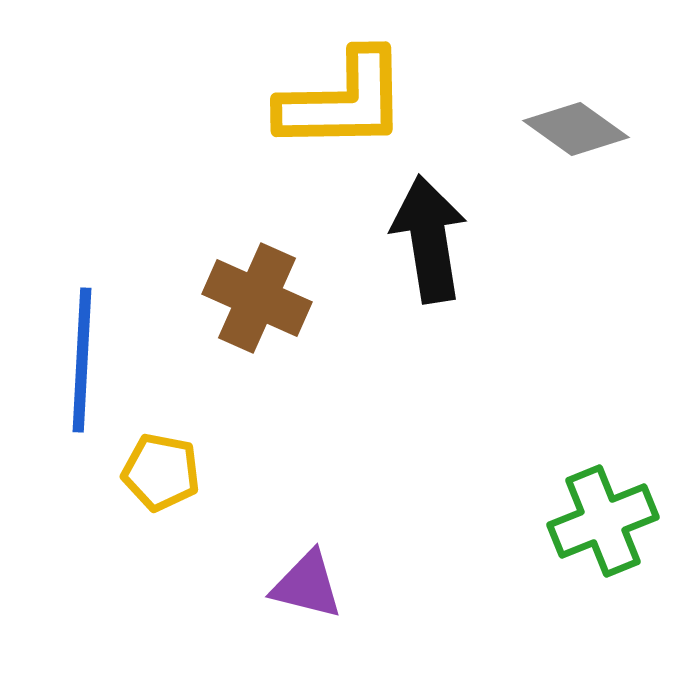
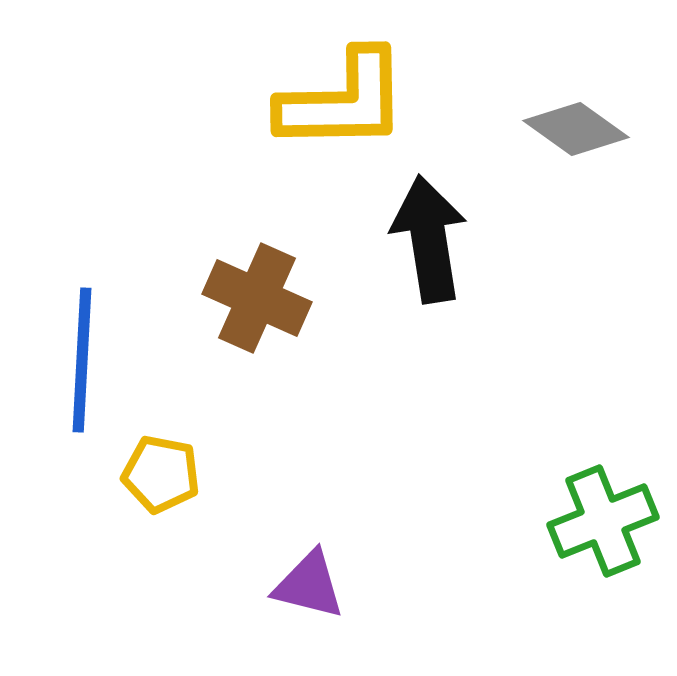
yellow pentagon: moved 2 px down
purple triangle: moved 2 px right
